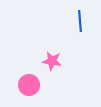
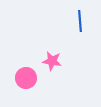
pink circle: moved 3 px left, 7 px up
